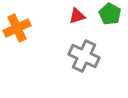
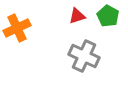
green pentagon: moved 2 px left, 2 px down
